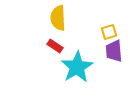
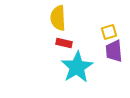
red rectangle: moved 9 px right, 3 px up; rotated 21 degrees counterclockwise
